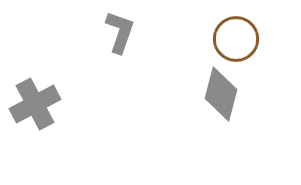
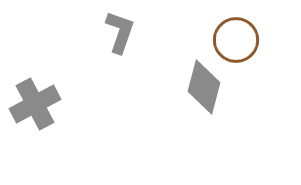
brown circle: moved 1 px down
gray diamond: moved 17 px left, 7 px up
